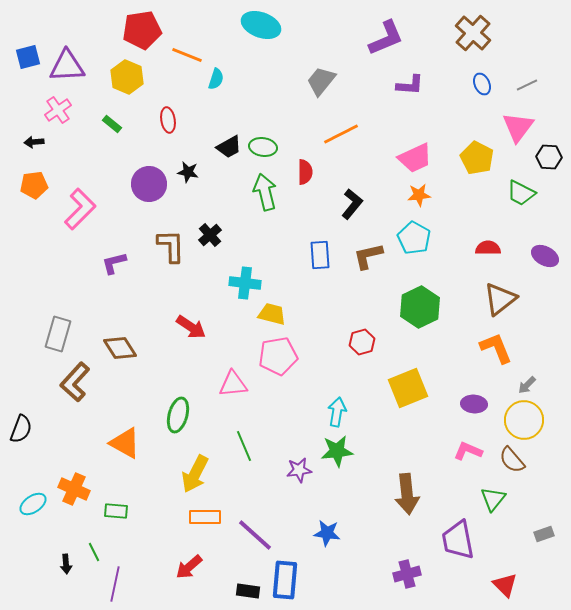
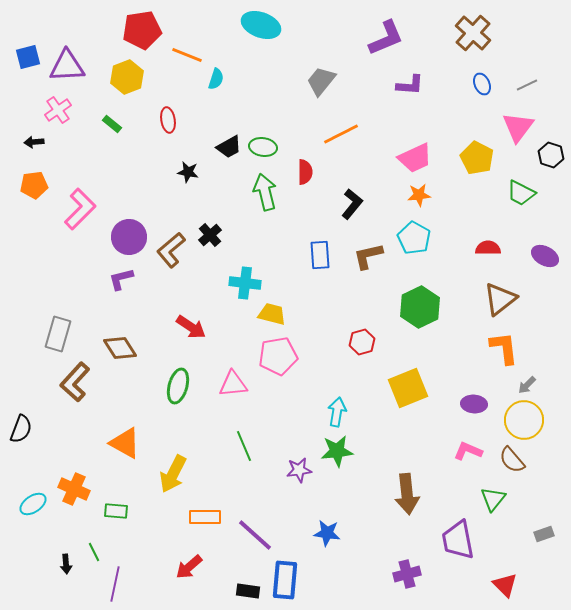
yellow hexagon at (127, 77): rotated 16 degrees clockwise
black hexagon at (549, 157): moved 2 px right, 2 px up; rotated 15 degrees clockwise
purple circle at (149, 184): moved 20 px left, 53 px down
brown L-shape at (171, 246): moved 4 px down; rotated 129 degrees counterclockwise
purple L-shape at (114, 263): moved 7 px right, 16 px down
orange L-shape at (496, 348): moved 8 px right; rotated 15 degrees clockwise
green ellipse at (178, 415): moved 29 px up
yellow arrow at (195, 474): moved 22 px left
